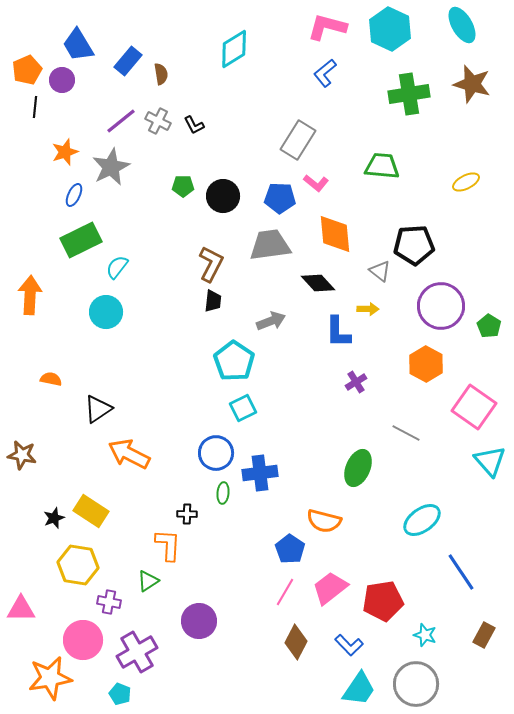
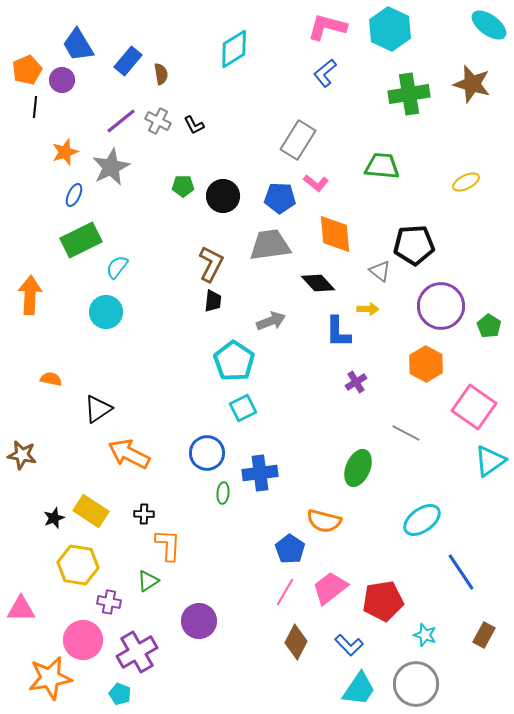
cyan ellipse at (462, 25): moved 27 px right; rotated 24 degrees counterclockwise
blue circle at (216, 453): moved 9 px left
cyan triangle at (490, 461): rotated 36 degrees clockwise
black cross at (187, 514): moved 43 px left
